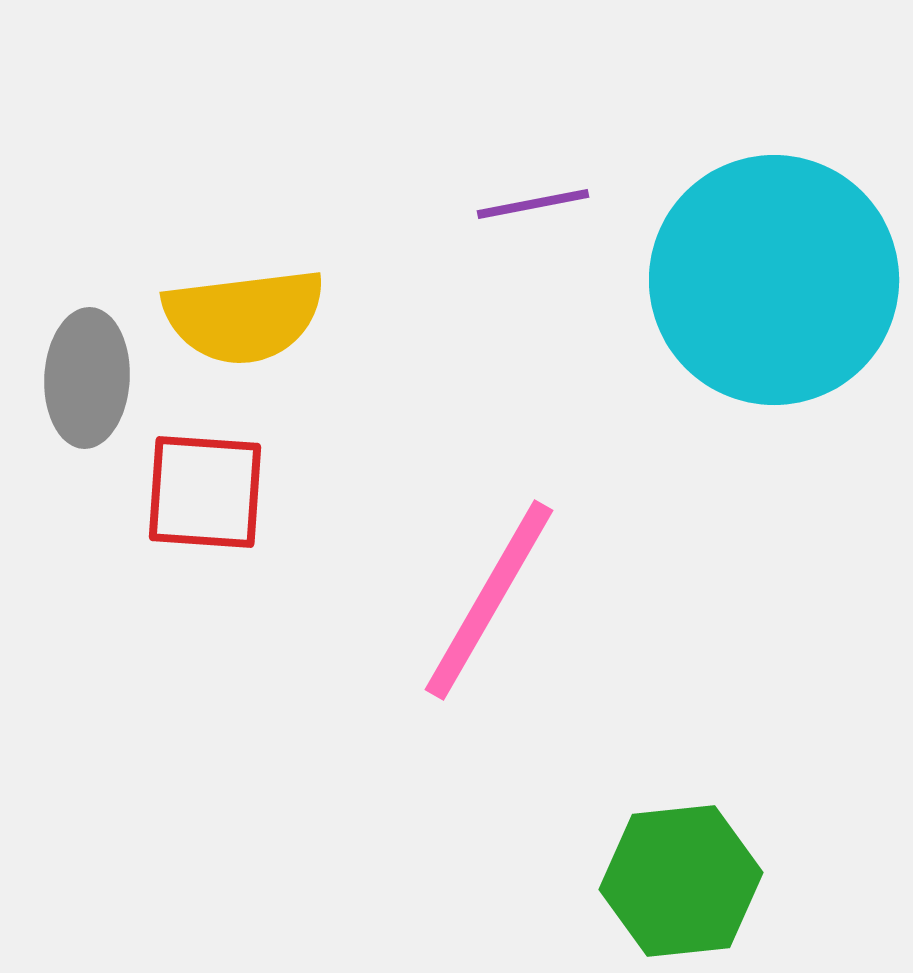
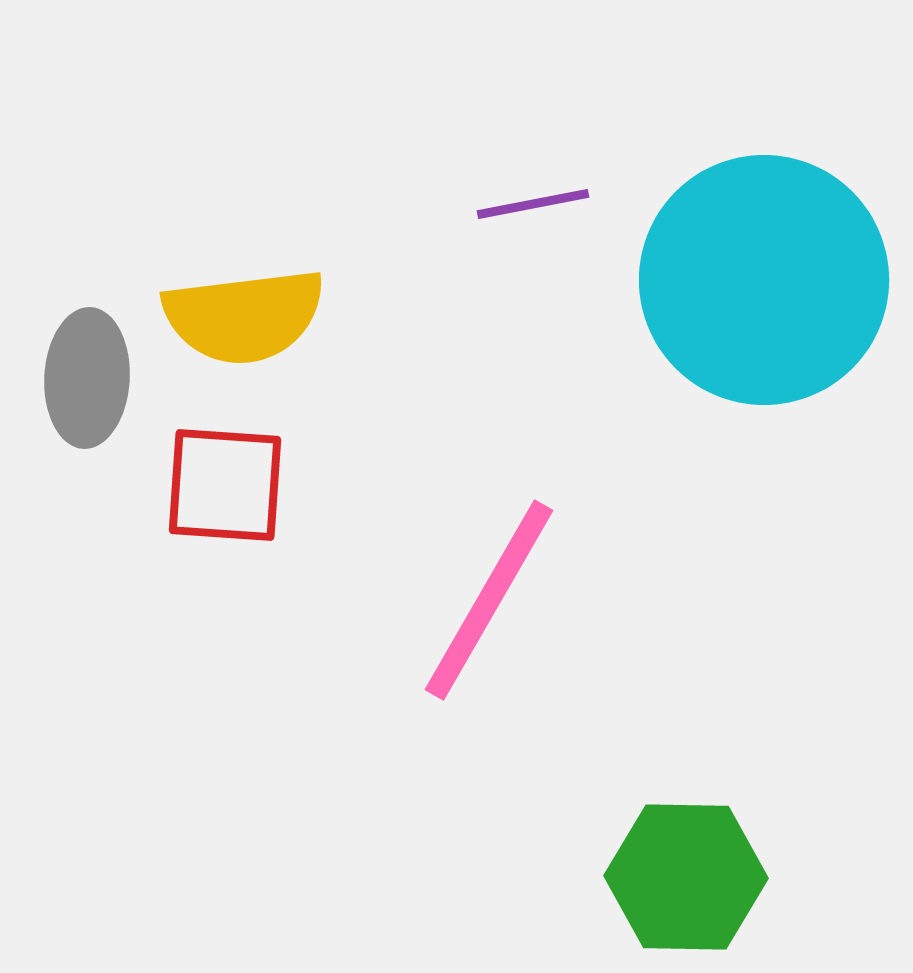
cyan circle: moved 10 px left
red square: moved 20 px right, 7 px up
green hexagon: moved 5 px right, 4 px up; rotated 7 degrees clockwise
